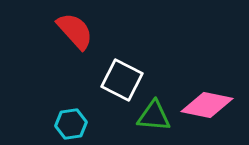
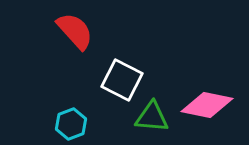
green triangle: moved 2 px left, 1 px down
cyan hexagon: rotated 12 degrees counterclockwise
